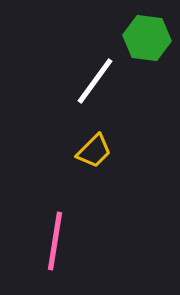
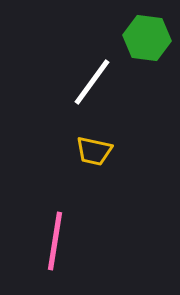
white line: moved 3 px left, 1 px down
yellow trapezoid: rotated 57 degrees clockwise
